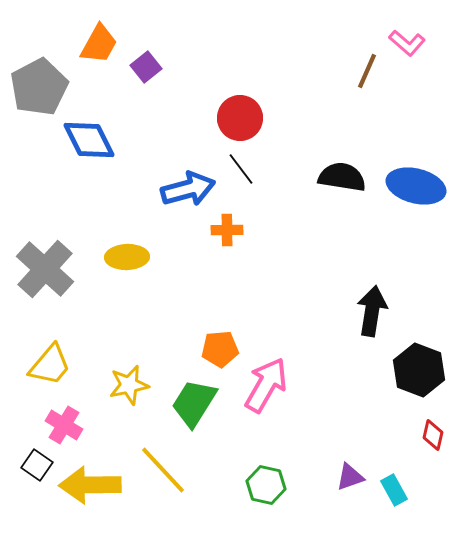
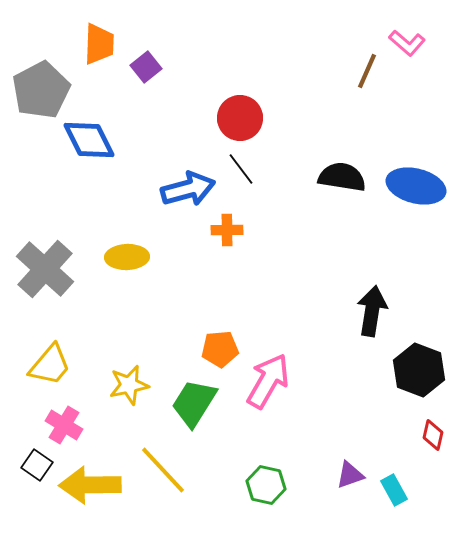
orange trapezoid: rotated 27 degrees counterclockwise
gray pentagon: moved 2 px right, 3 px down
pink arrow: moved 2 px right, 4 px up
purple triangle: moved 2 px up
